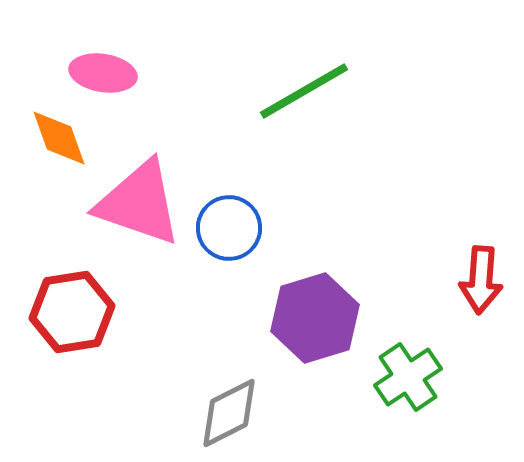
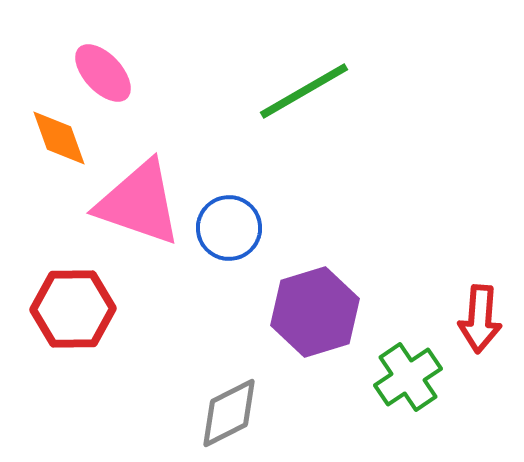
pink ellipse: rotated 38 degrees clockwise
red arrow: moved 1 px left, 39 px down
red hexagon: moved 1 px right, 3 px up; rotated 8 degrees clockwise
purple hexagon: moved 6 px up
